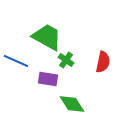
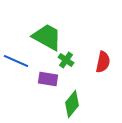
green diamond: rotated 72 degrees clockwise
